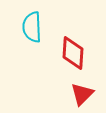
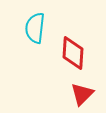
cyan semicircle: moved 3 px right, 1 px down; rotated 8 degrees clockwise
